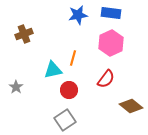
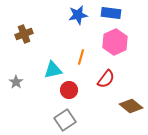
pink hexagon: moved 4 px right, 1 px up
orange line: moved 8 px right, 1 px up
gray star: moved 5 px up
